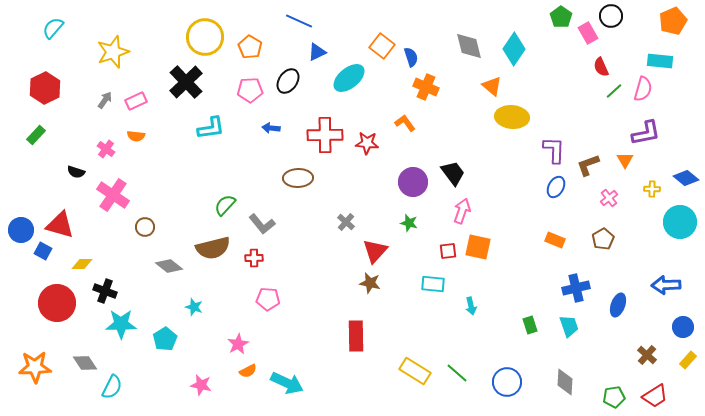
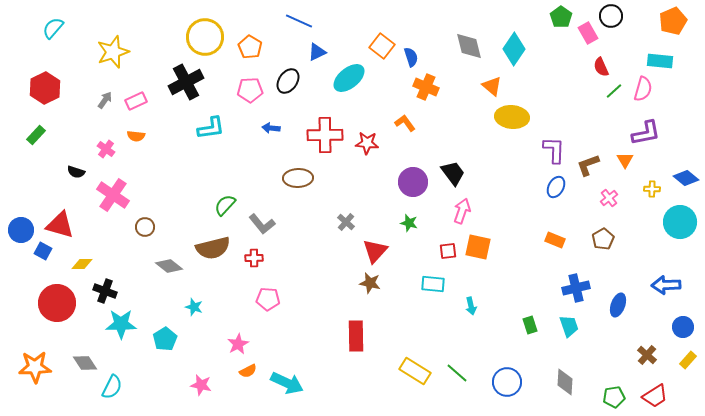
black cross at (186, 82): rotated 16 degrees clockwise
